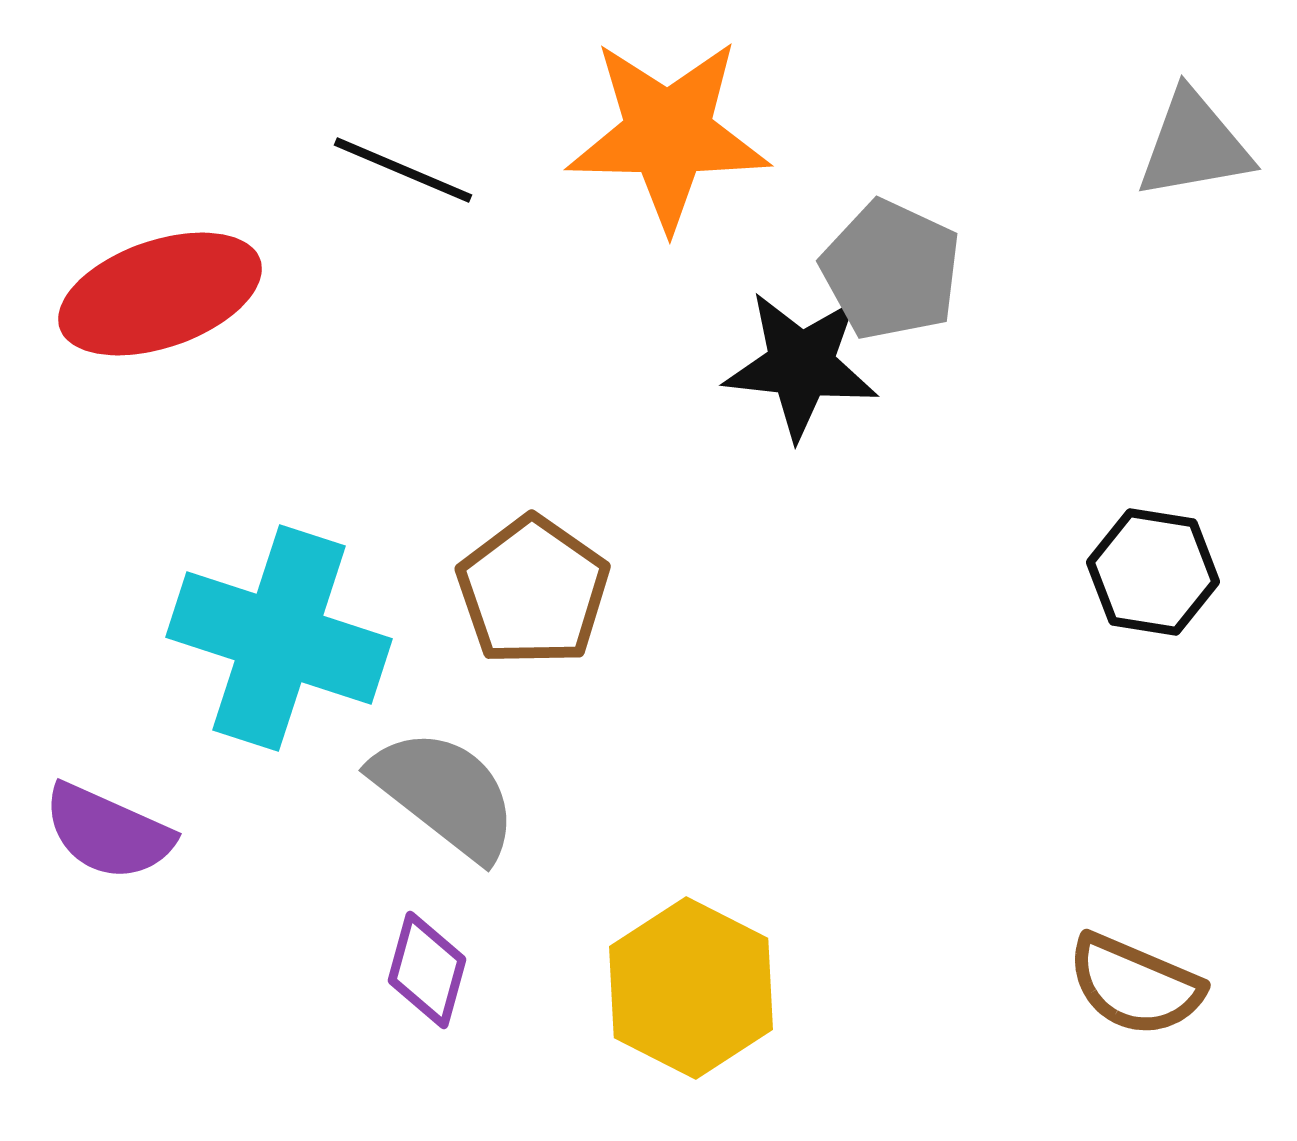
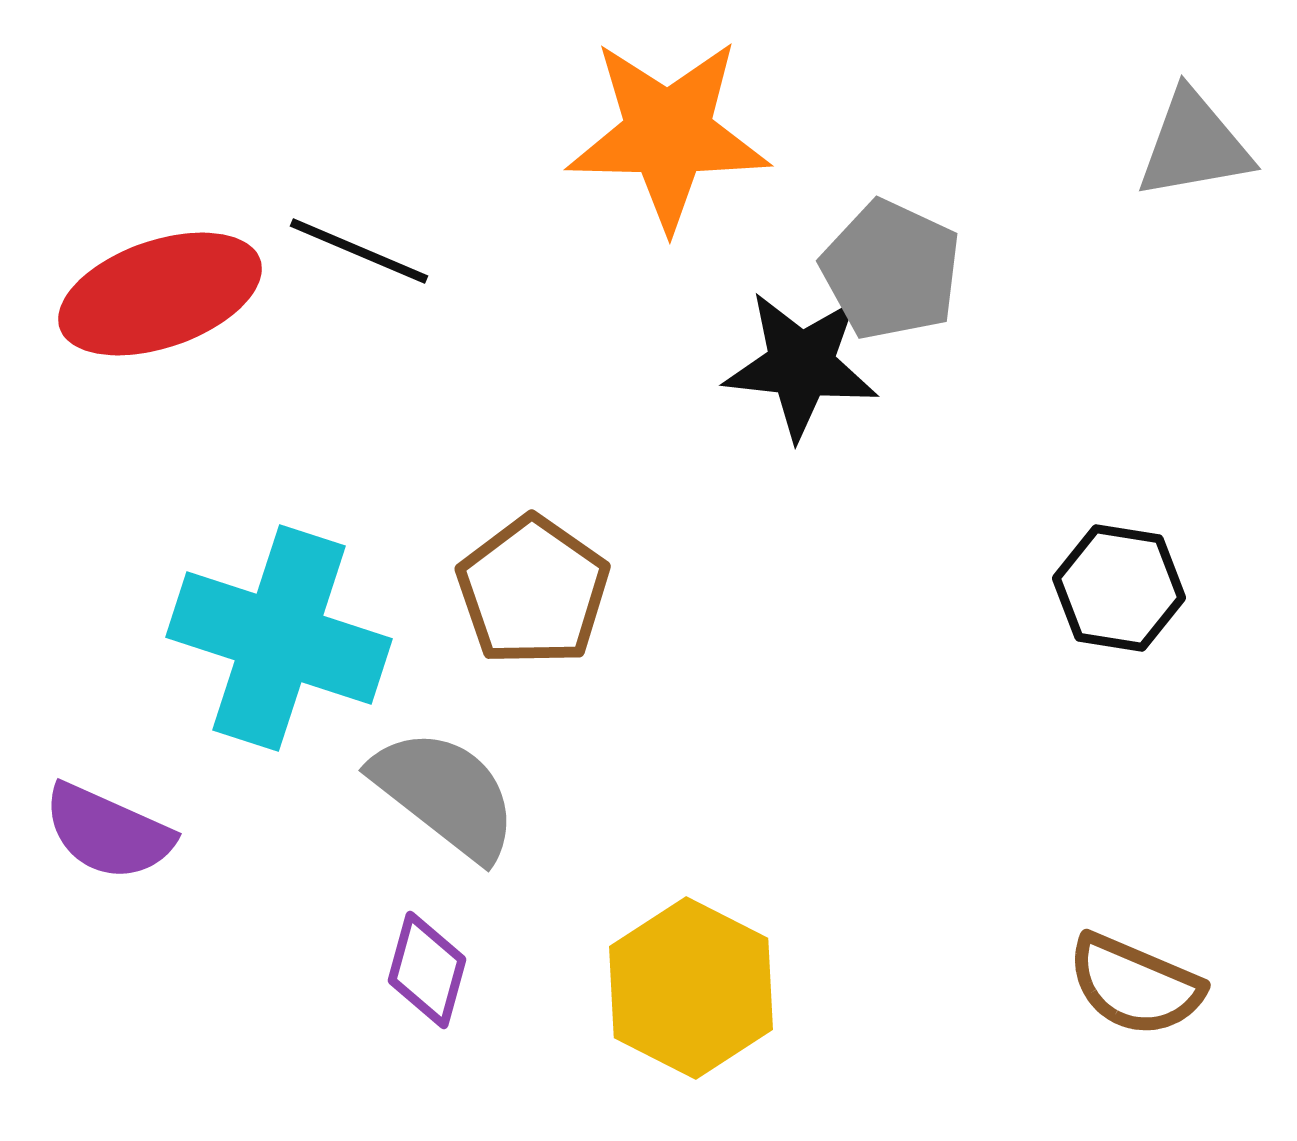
black line: moved 44 px left, 81 px down
black hexagon: moved 34 px left, 16 px down
